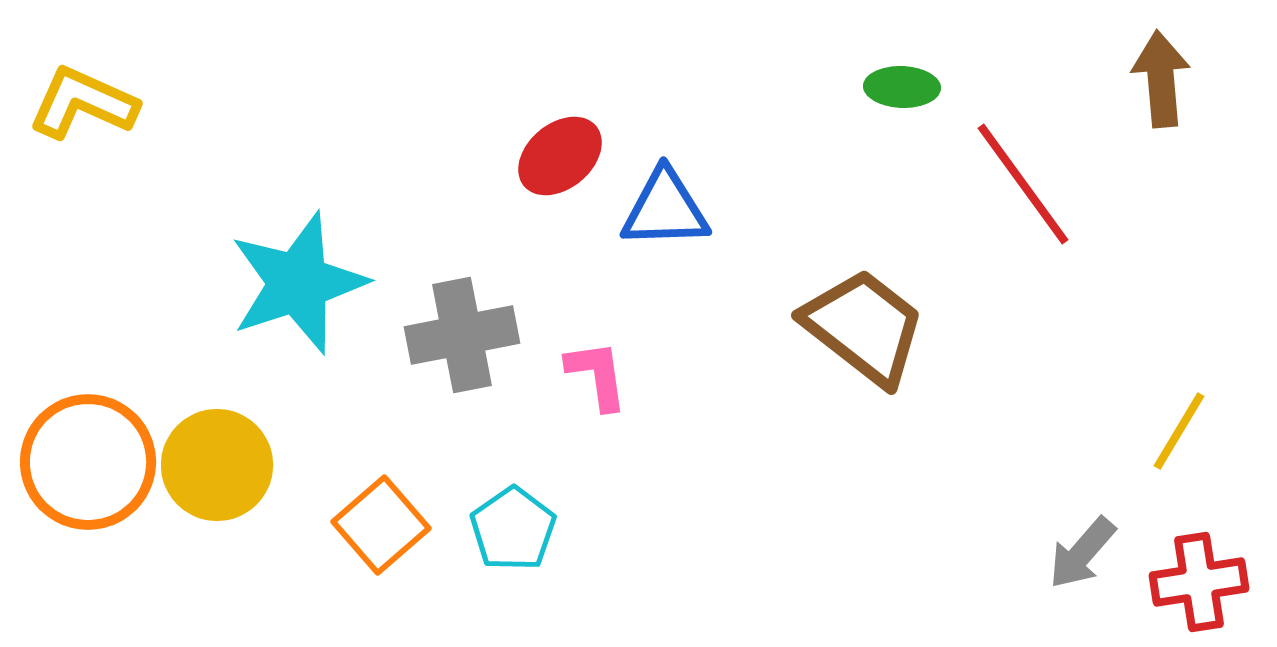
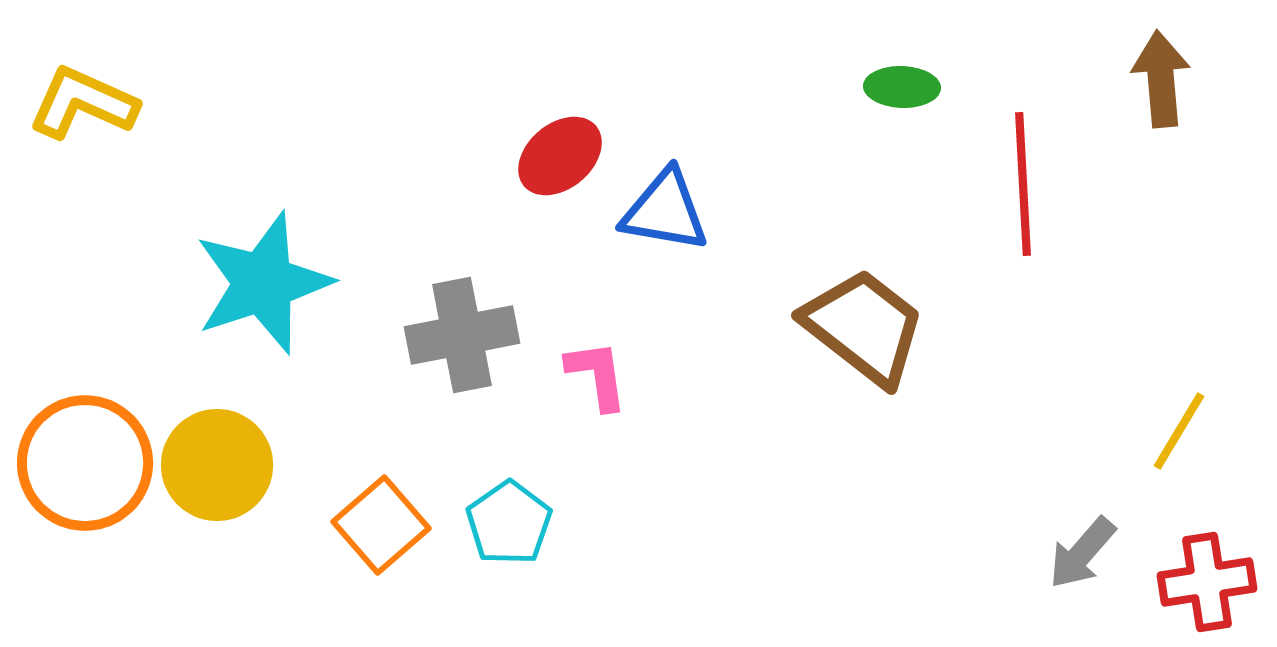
red line: rotated 33 degrees clockwise
blue triangle: moved 2 px down; rotated 12 degrees clockwise
cyan star: moved 35 px left
orange circle: moved 3 px left, 1 px down
cyan pentagon: moved 4 px left, 6 px up
red cross: moved 8 px right
